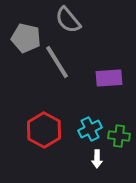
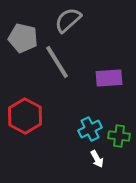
gray semicircle: rotated 88 degrees clockwise
gray pentagon: moved 3 px left
red hexagon: moved 19 px left, 14 px up
white arrow: rotated 30 degrees counterclockwise
